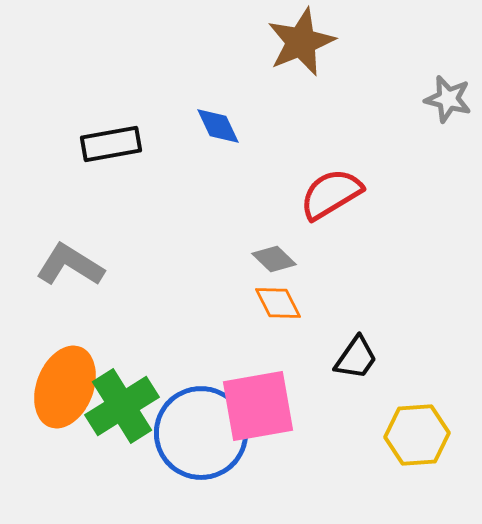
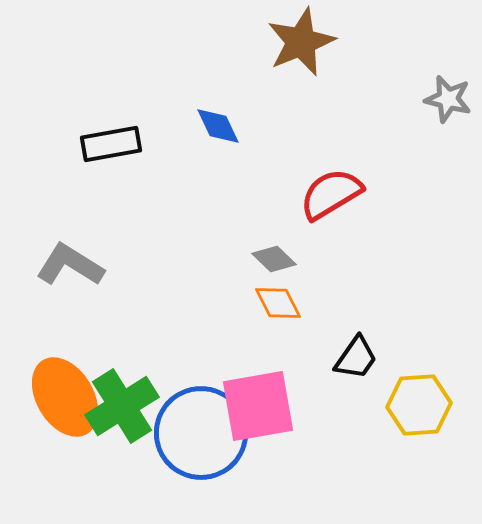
orange ellipse: moved 10 px down; rotated 52 degrees counterclockwise
yellow hexagon: moved 2 px right, 30 px up
